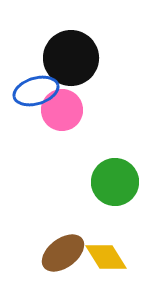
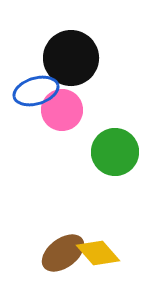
green circle: moved 30 px up
yellow diamond: moved 8 px left, 4 px up; rotated 9 degrees counterclockwise
